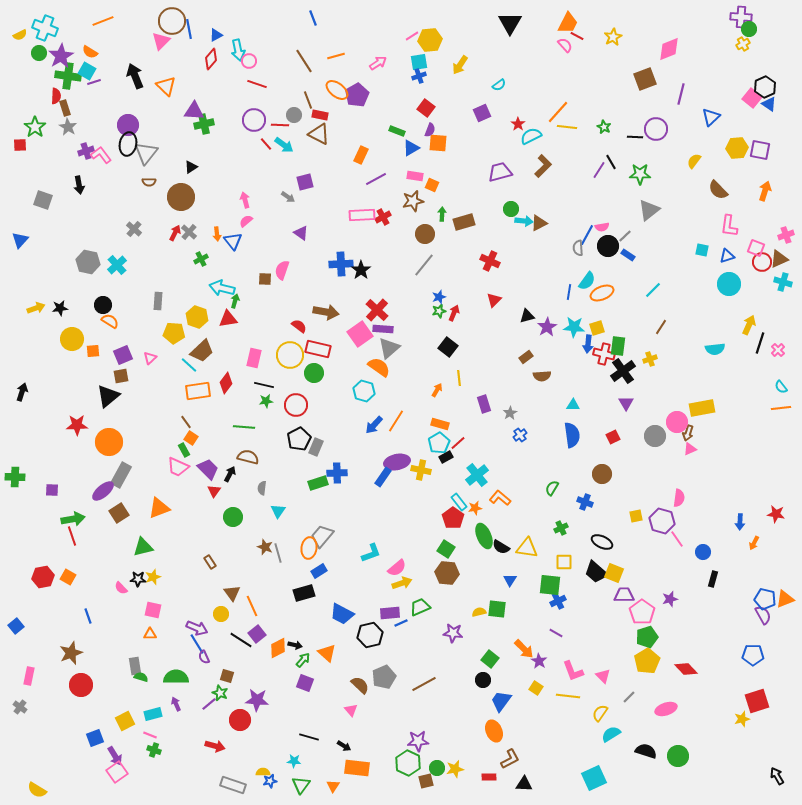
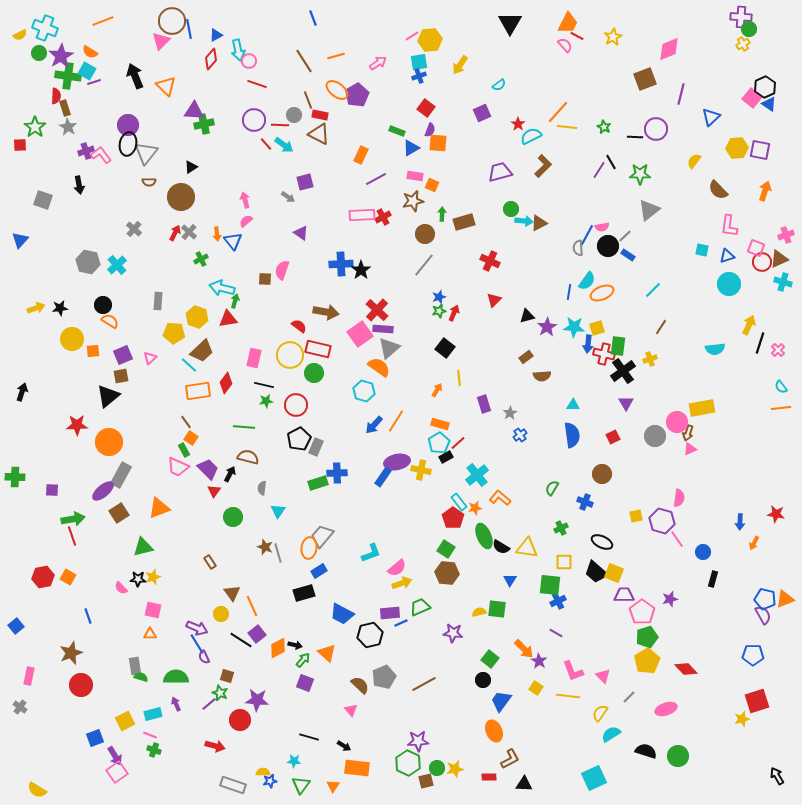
black square at (448, 347): moved 3 px left, 1 px down
